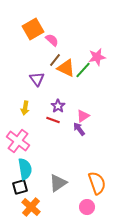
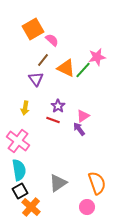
brown line: moved 12 px left
purple triangle: moved 1 px left
cyan semicircle: moved 6 px left, 1 px down
black square: moved 4 px down; rotated 14 degrees counterclockwise
